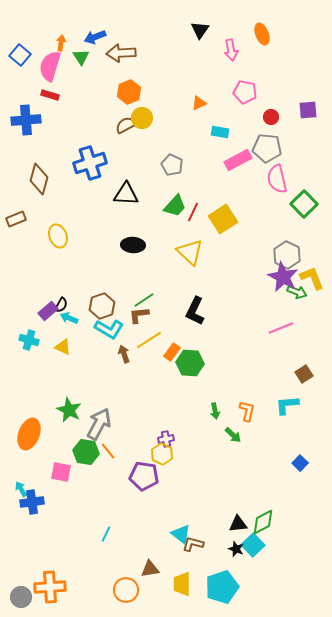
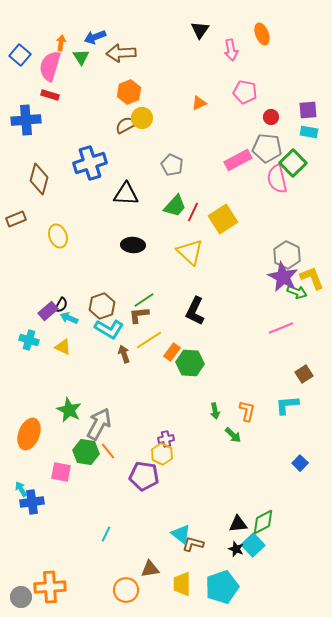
cyan rectangle at (220, 132): moved 89 px right
green square at (304, 204): moved 11 px left, 41 px up
